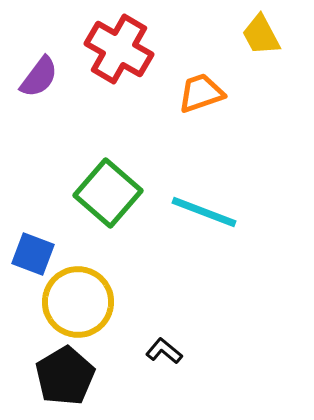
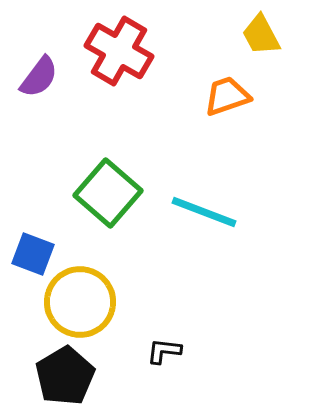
red cross: moved 2 px down
orange trapezoid: moved 26 px right, 3 px down
yellow circle: moved 2 px right
black L-shape: rotated 33 degrees counterclockwise
